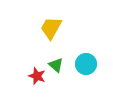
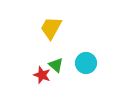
cyan circle: moved 1 px up
red star: moved 5 px right, 1 px up
